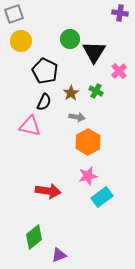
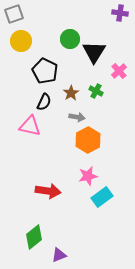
orange hexagon: moved 2 px up
